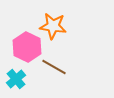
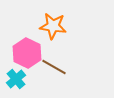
pink hexagon: moved 6 px down
